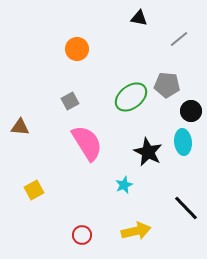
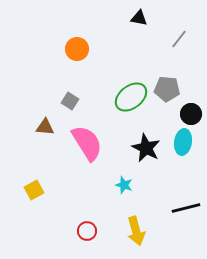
gray line: rotated 12 degrees counterclockwise
gray pentagon: moved 4 px down
gray square: rotated 30 degrees counterclockwise
black circle: moved 3 px down
brown triangle: moved 25 px right
cyan ellipse: rotated 15 degrees clockwise
black star: moved 2 px left, 4 px up
cyan star: rotated 30 degrees counterclockwise
black line: rotated 60 degrees counterclockwise
yellow arrow: rotated 88 degrees clockwise
red circle: moved 5 px right, 4 px up
